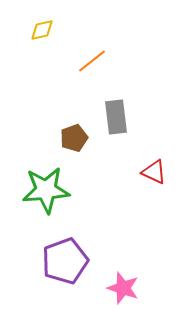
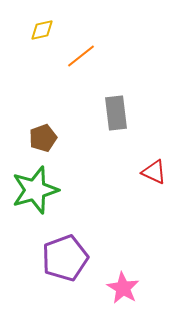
orange line: moved 11 px left, 5 px up
gray rectangle: moved 4 px up
brown pentagon: moved 31 px left
green star: moved 11 px left; rotated 12 degrees counterclockwise
purple pentagon: moved 3 px up
pink star: rotated 12 degrees clockwise
